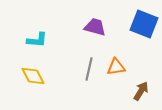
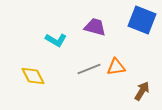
blue square: moved 2 px left, 4 px up
cyan L-shape: moved 19 px right; rotated 25 degrees clockwise
gray line: rotated 55 degrees clockwise
brown arrow: moved 1 px right
